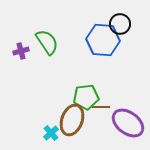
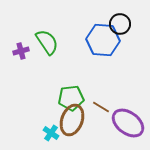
green pentagon: moved 15 px left, 1 px down
brown line: rotated 30 degrees clockwise
cyan cross: rotated 14 degrees counterclockwise
